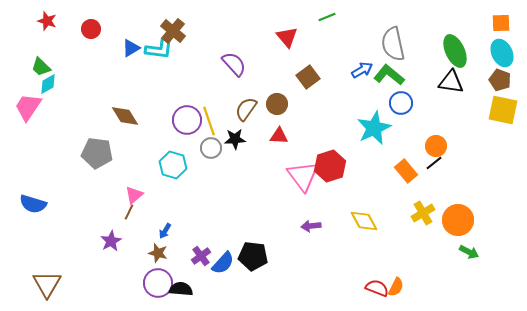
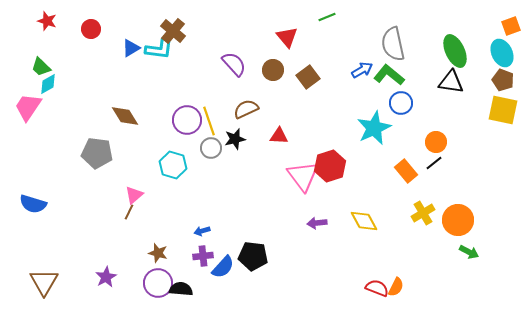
orange square at (501, 23): moved 10 px right, 3 px down; rotated 18 degrees counterclockwise
brown pentagon at (500, 80): moved 3 px right
brown circle at (277, 104): moved 4 px left, 34 px up
brown semicircle at (246, 109): rotated 30 degrees clockwise
black star at (235, 139): rotated 10 degrees counterclockwise
orange circle at (436, 146): moved 4 px up
purple arrow at (311, 226): moved 6 px right, 3 px up
blue arrow at (165, 231): moved 37 px right; rotated 42 degrees clockwise
purple star at (111, 241): moved 5 px left, 36 px down
purple cross at (201, 256): moved 2 px right; rotated 30 degrees clockwise
blue semicircle at (223, 263): moved 4 px down
brown triangle at (47, 284): moved 3 px left, 2 px up
